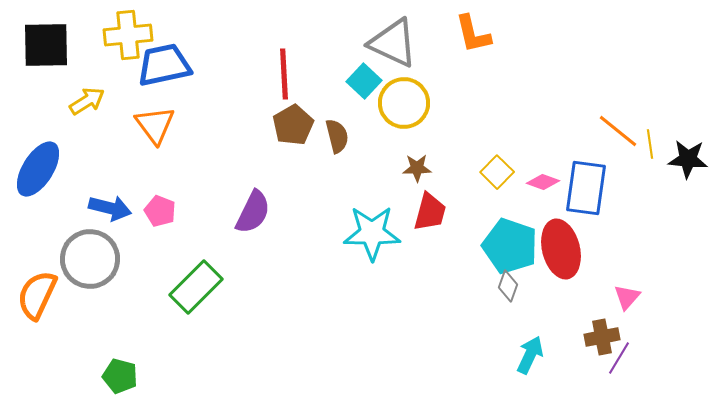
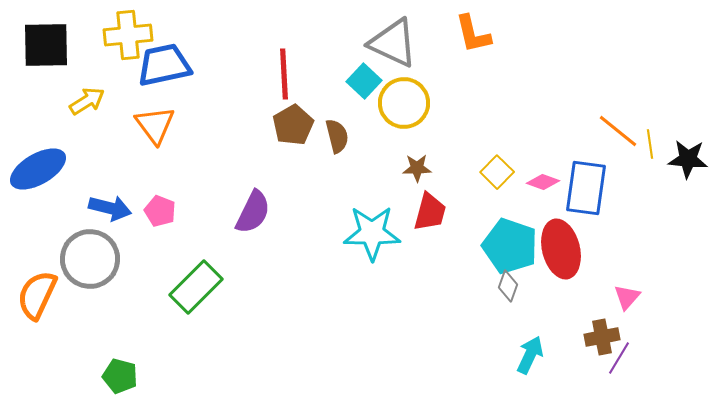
blue ellipse: rotated 28 degrees clockwise
